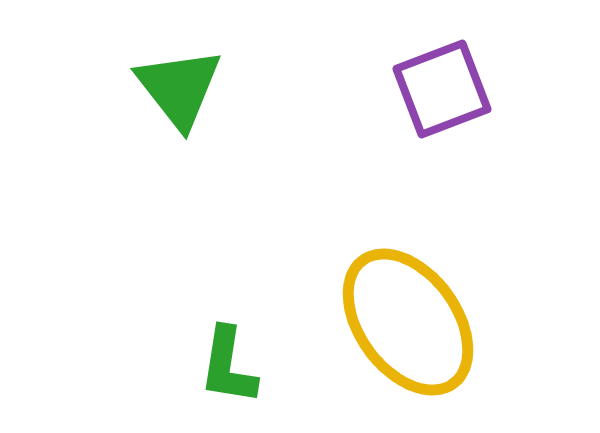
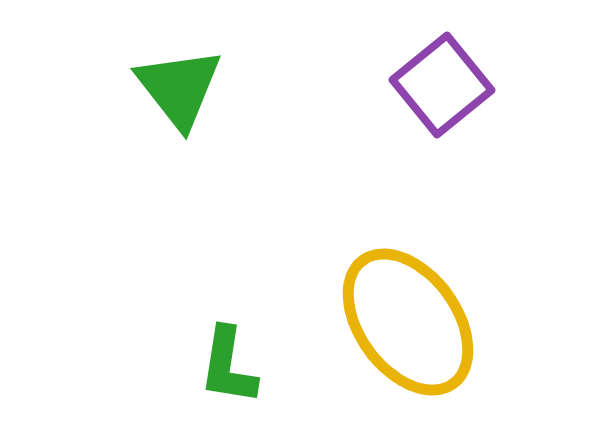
purple square: moved 4 px up; rotated 18 degrees counterclockwise
